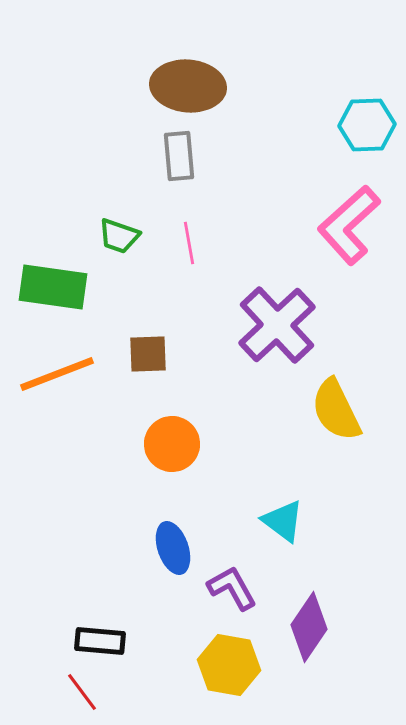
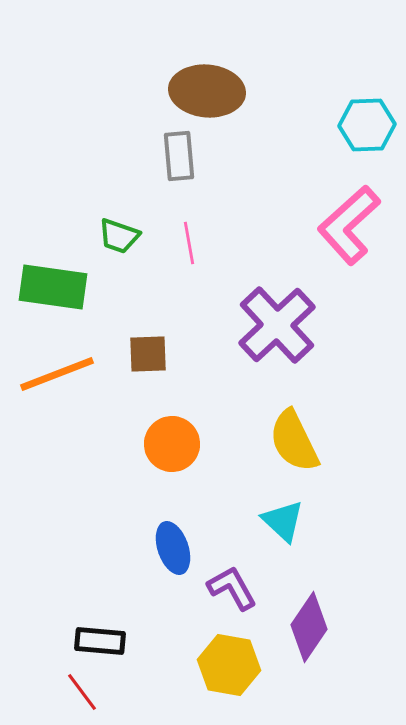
brown ellipse: moved 19 px right, 5 px down
yellow semicircle: moved 42 px left, 31 px down
cyan triangle: rotated 6 degrees clockwise
